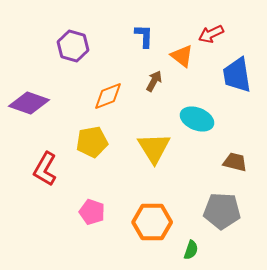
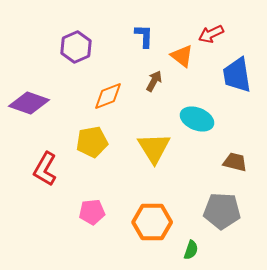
purple hexagon: moved 3 px right, 1 px down; rotated 20 degrees clockwise
pink pentagon: rotated 25 degrees counterclockwise
